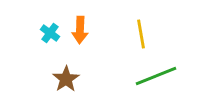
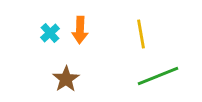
cyan cross: rotated 12 degrees clockwise
green line: moved 2 px right
